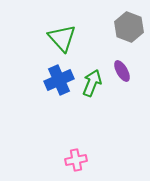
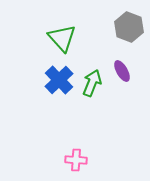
blue cross: rotated 20 degrees counterclockwise
pink cross: rotated 15 degrees clockwise
